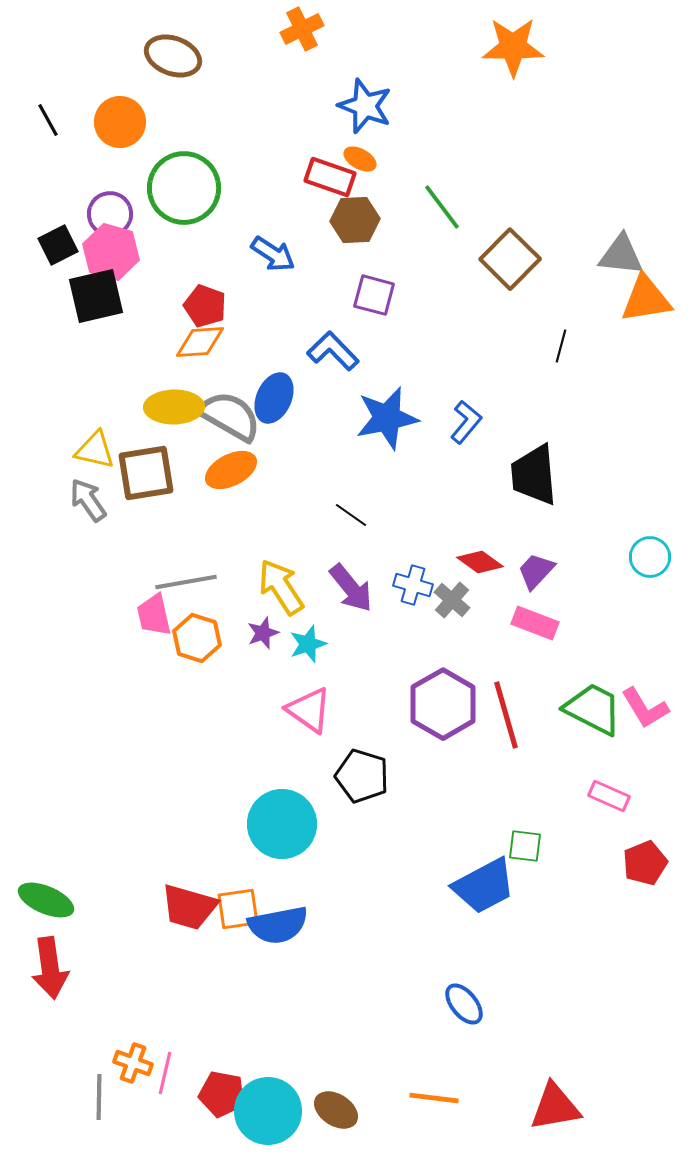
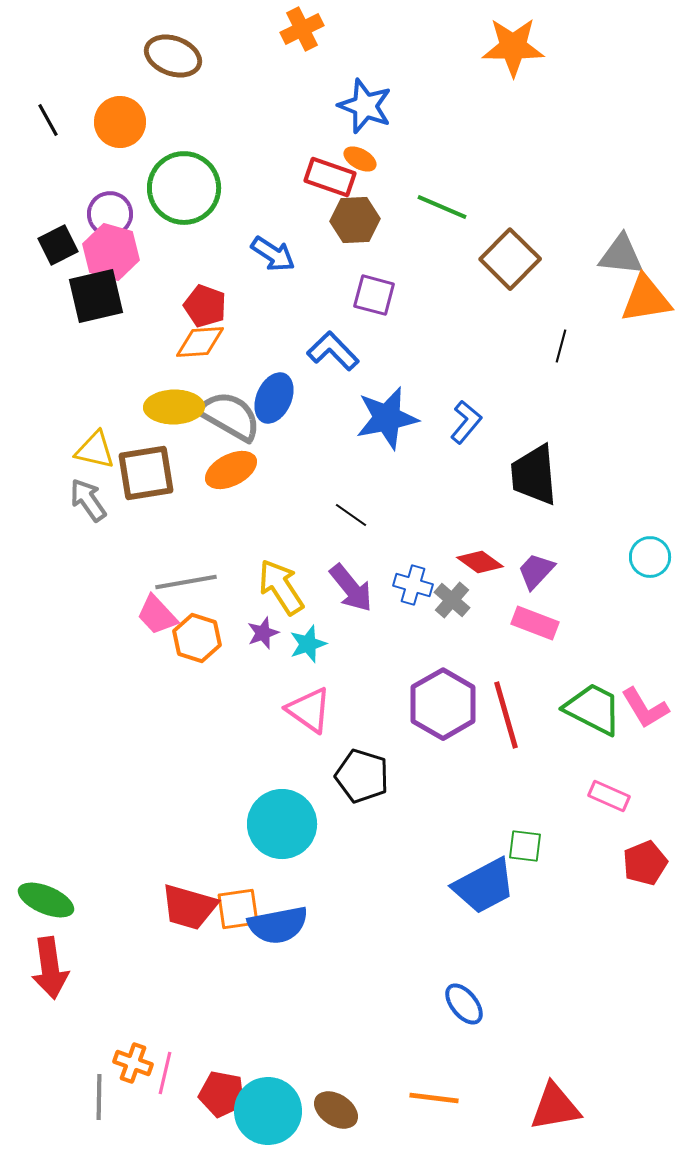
green line at (442, 207): rotated 30 degrees counterclockwise
pink trapezoid at (154, 615): moved 3 px right; rotated 30 degrees counterclockwise
